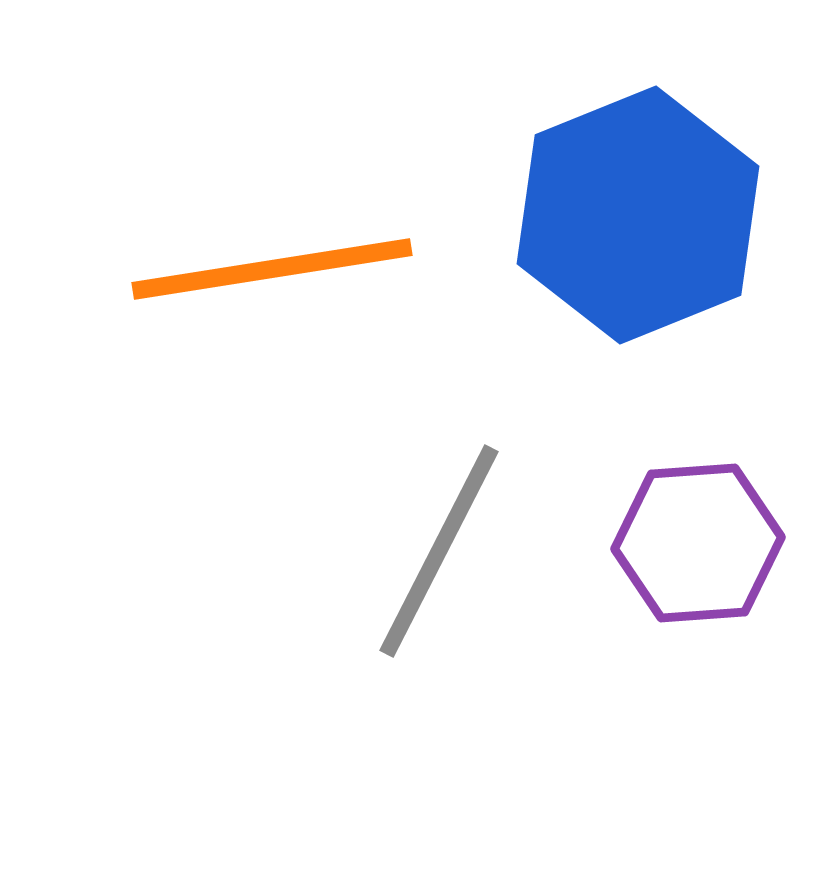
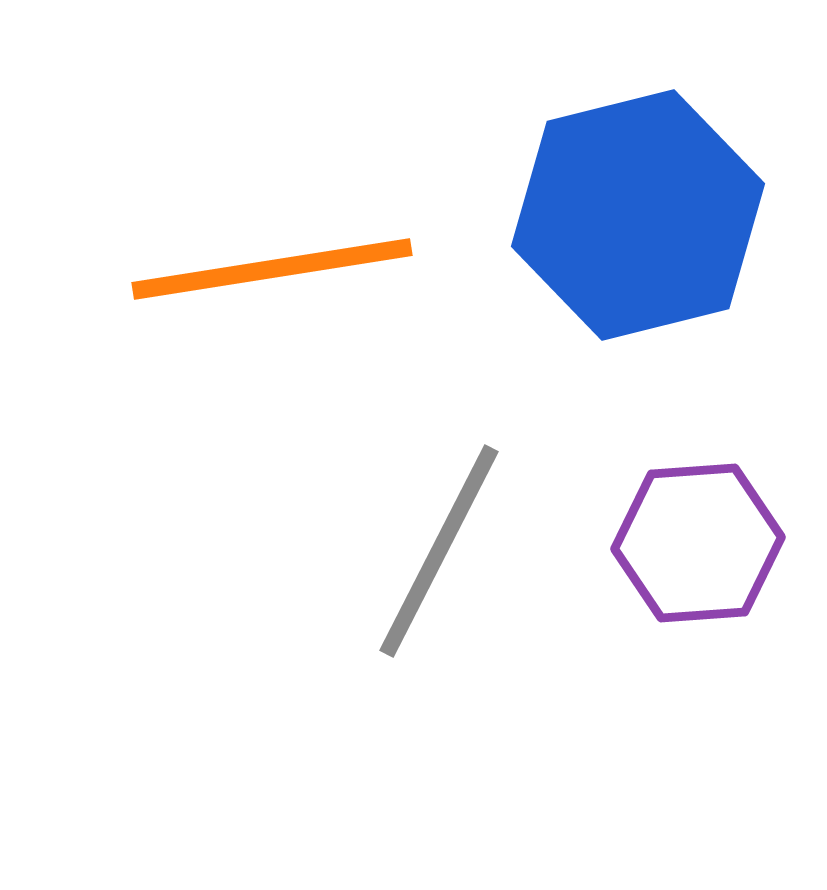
blue hexagon: rotated 8 degrees clockwise
